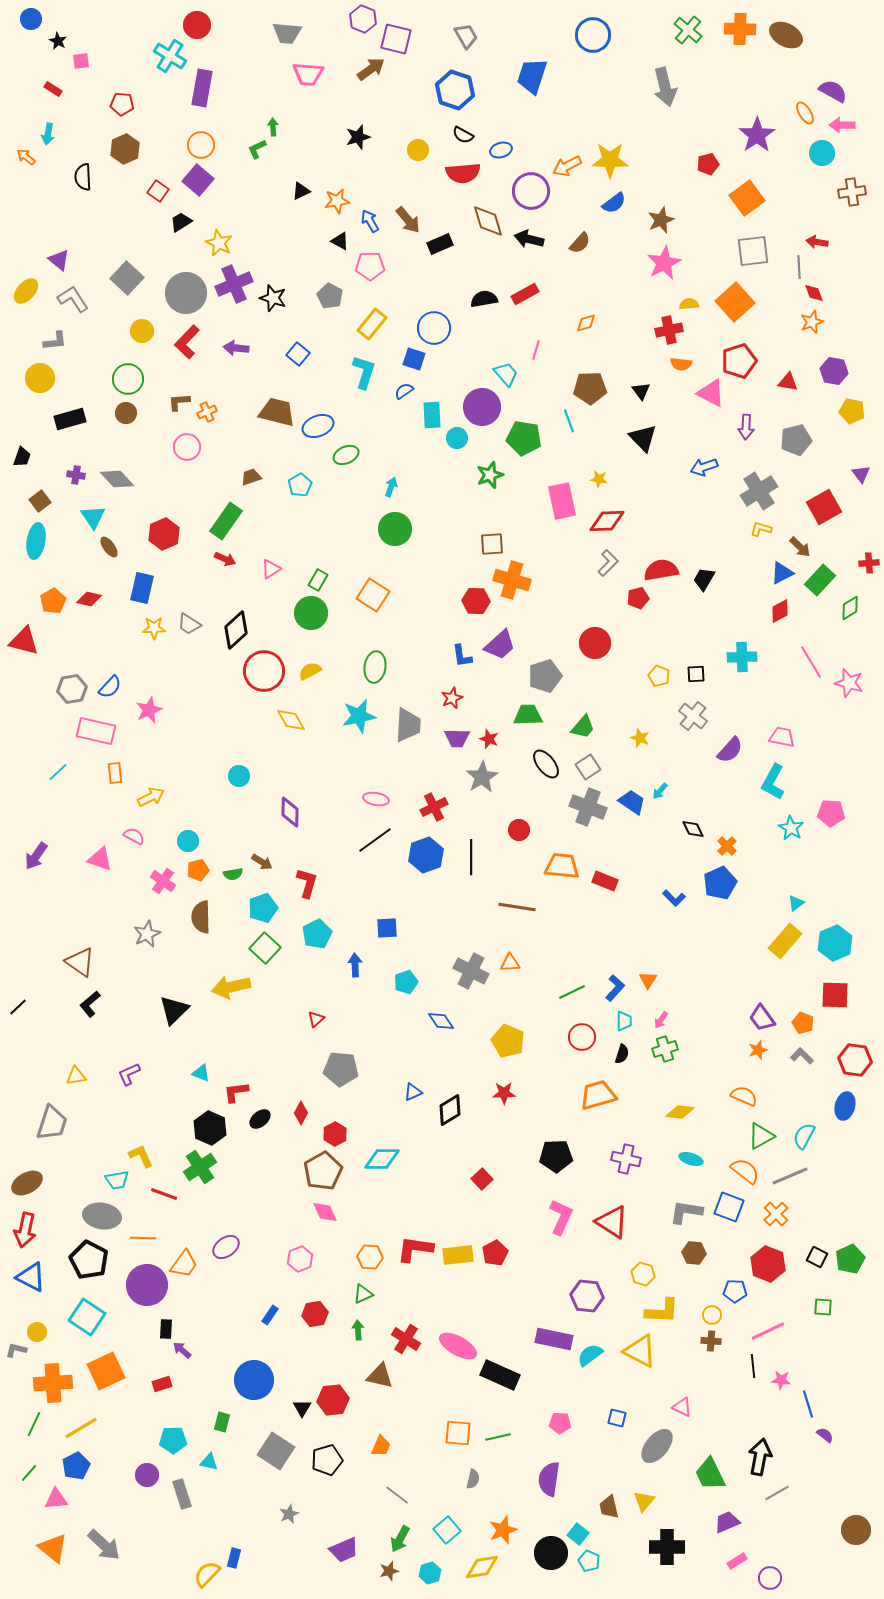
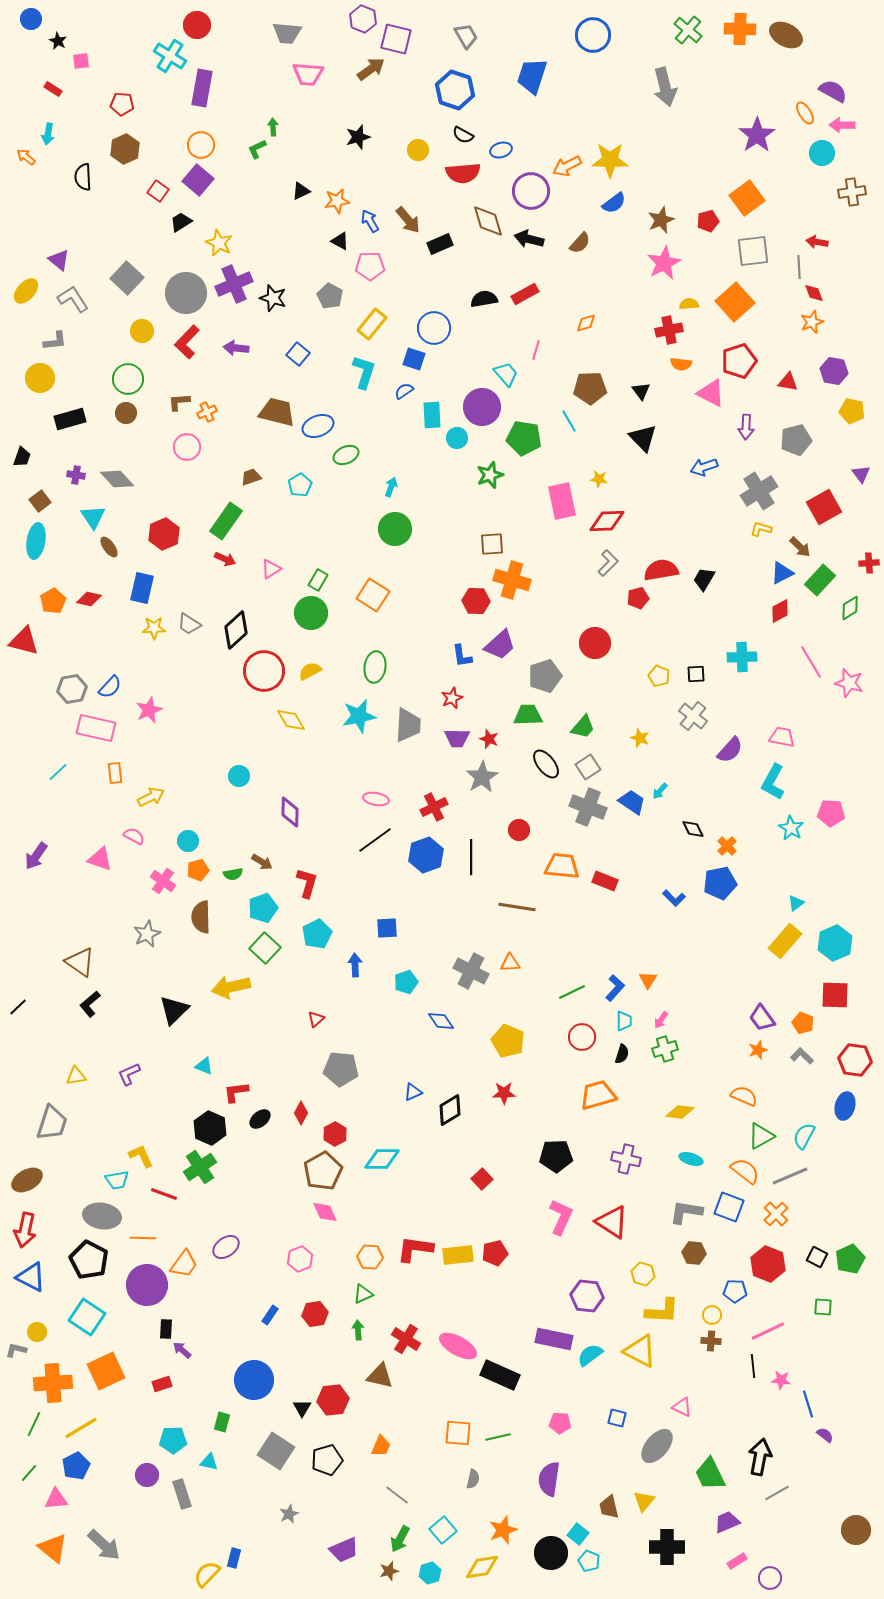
red pentagon at (708, 164): moved 57 px down
cyan line at (569, 421): rotated 10 degrees counterclockwise
pink rectangle at (96, 731): moved 3 px up
blue pentagon at (720, 883): rotated 12 degrees clockwise
cyan triangle at (201, 1073): moved 3 px right, 7 px up
brown ellipse at (27, 1183): moved 3 px up
red pentagon at (495, 1253): rotated 15 degrees clockwise
cyan square at (447, 1530): moved 4 px left
